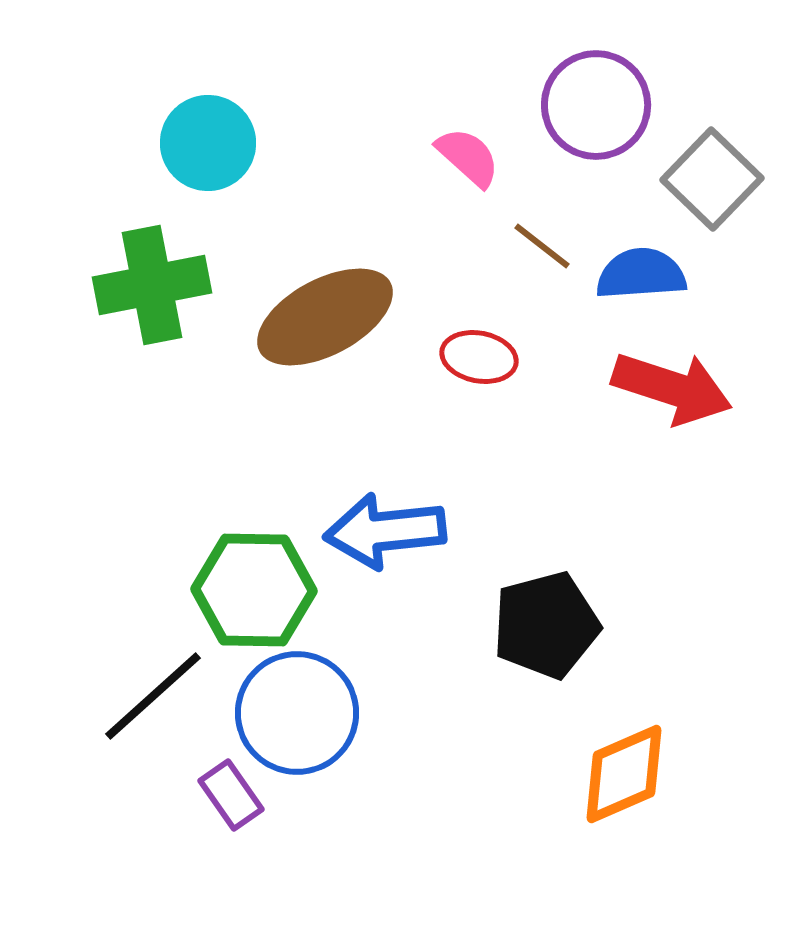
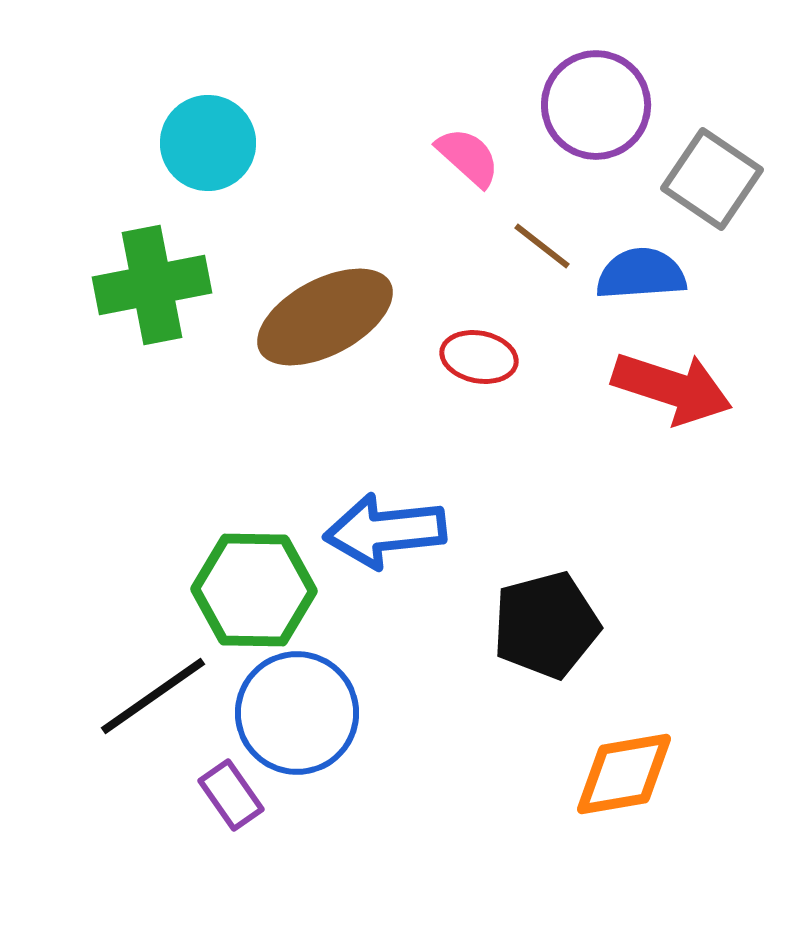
gray square: rotated 10 degrees counterclockwise
black line: rotated 7 degrees clockwise
orange diamond: rotated 14 degrees clockwise
